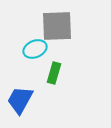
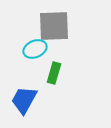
gray square: moved 3 px left
blue trapezoid: moved 4 px right
